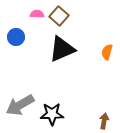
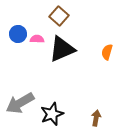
pink semicircle: moved 25 px down
blue circle: moved 2 px right, 3 px up
gray arrow: moved 2 px up
black star: rotated 20 degrees counterclockwise
brown arrow: moved 8 px left, 3 px up
